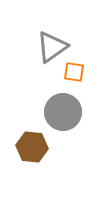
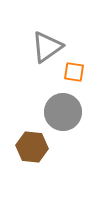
gray triangle: moved 5 px left
